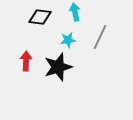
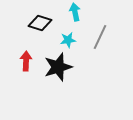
black diamond: moved 6 px down; rotated 10 degrees clockwise
